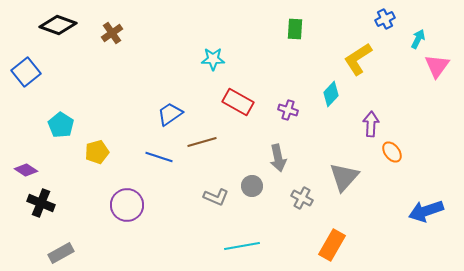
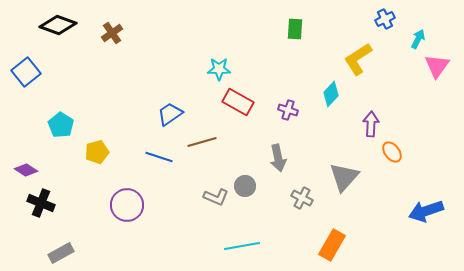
cyan star: moved 6 px right, 10 px down
gray circle: moved 7 px left
